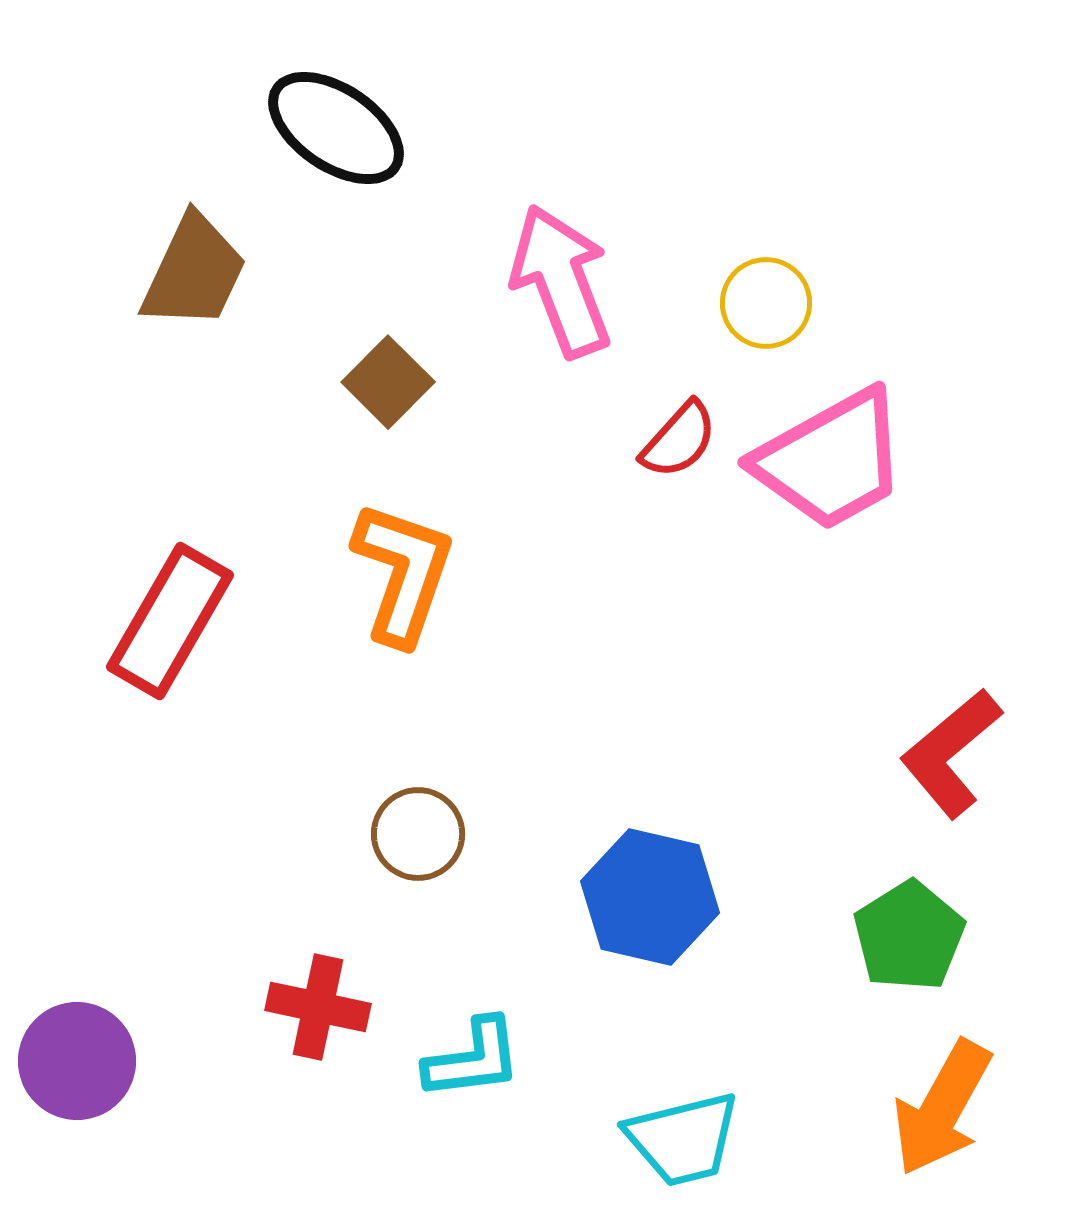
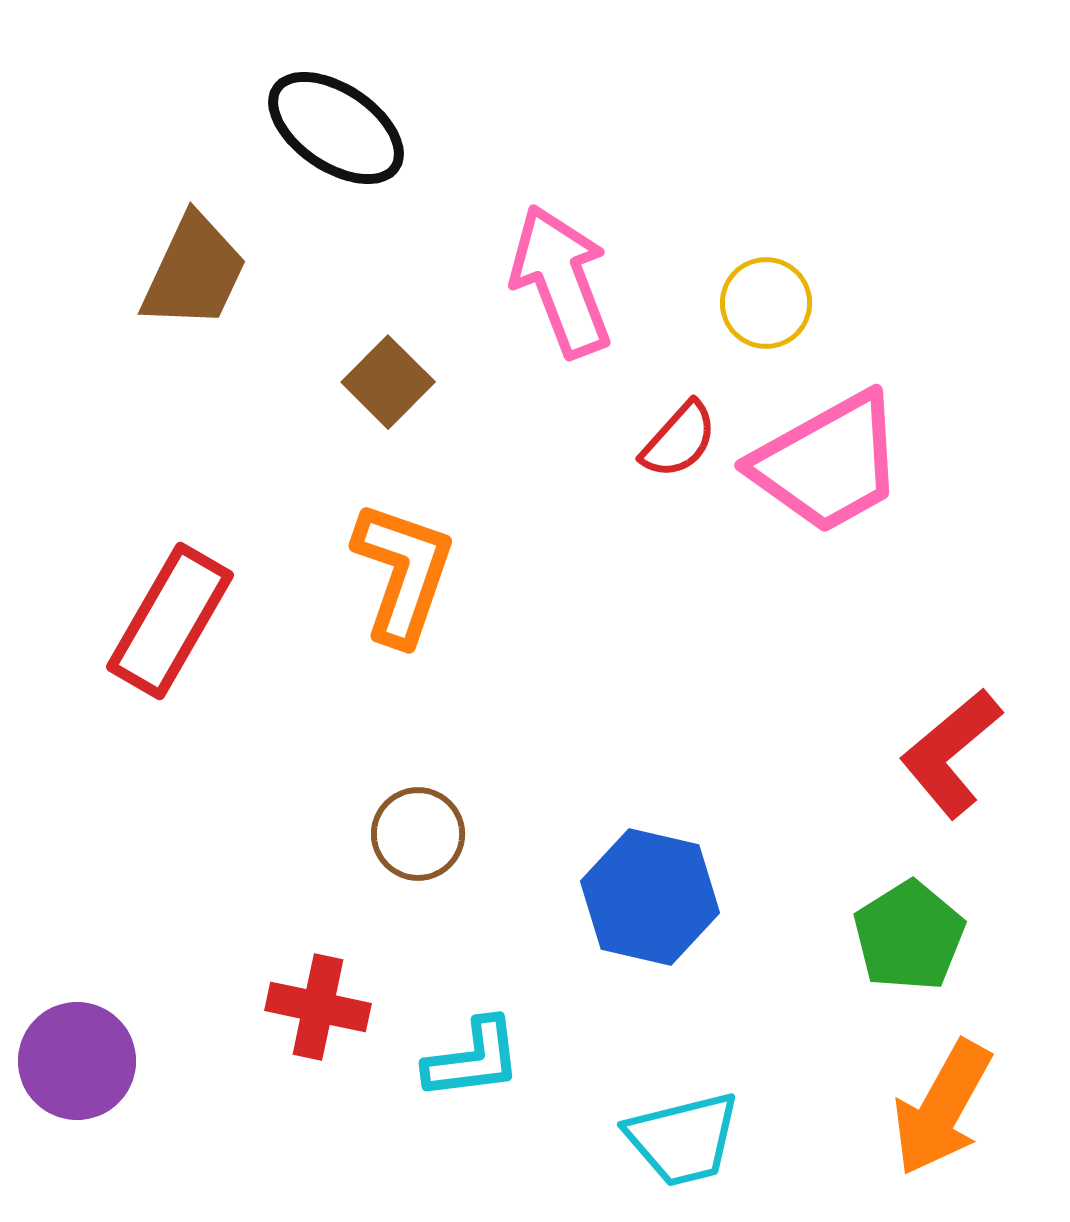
pink trapezoid: moved 3 px left, 3 px down
